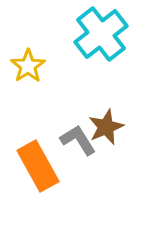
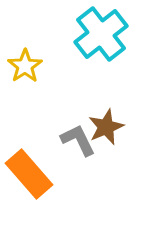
yellow star: moved 3 px left
gray L-shape: rotated 6 degrees clockwise
orange rectangle: moved 9 px left, 8 px down; rotated 12 degrees counterclockwise
